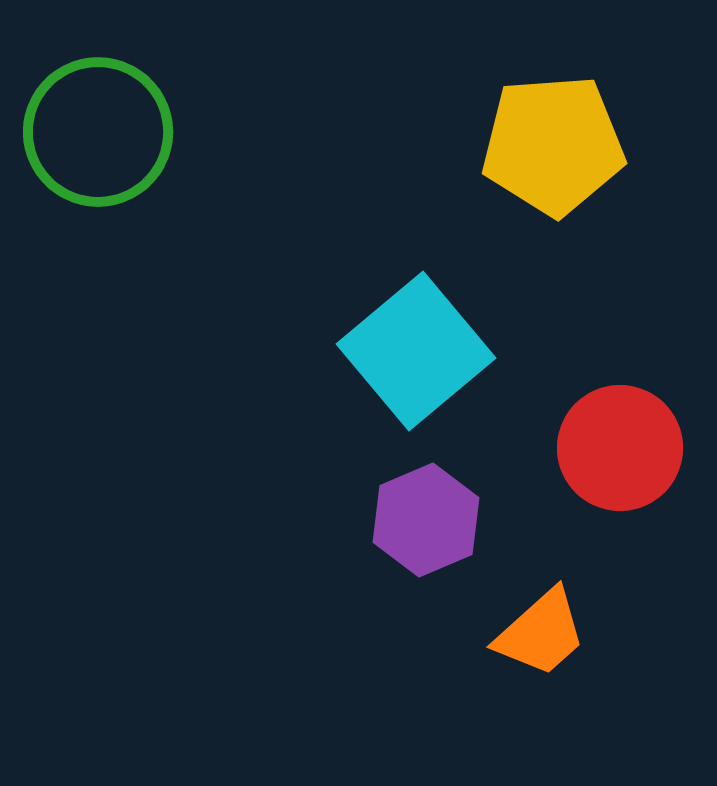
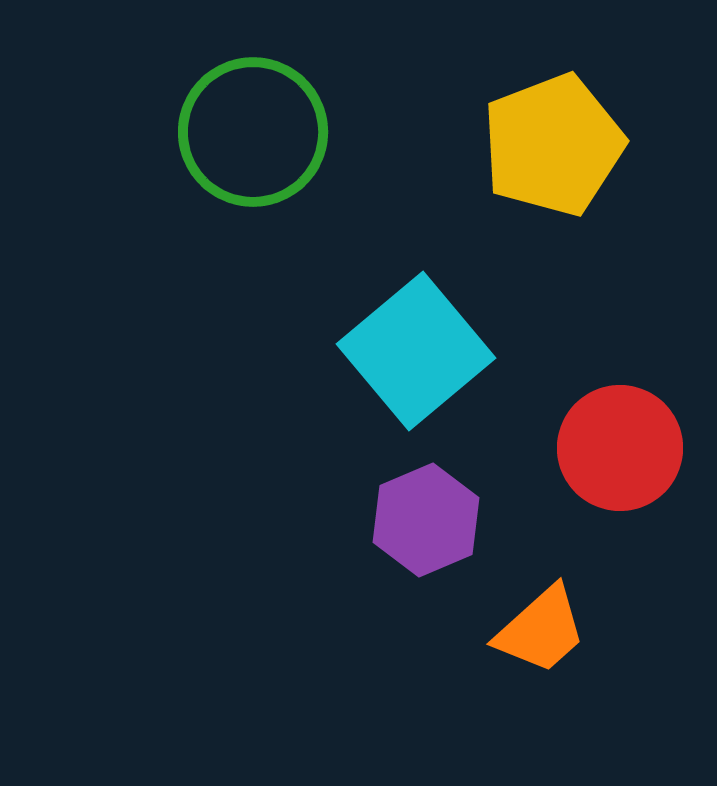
green circle: moved 155 px right
yellow pentagon: rotated 17 degrees counterclockwise
orange trapezoid: moved 3 px up
